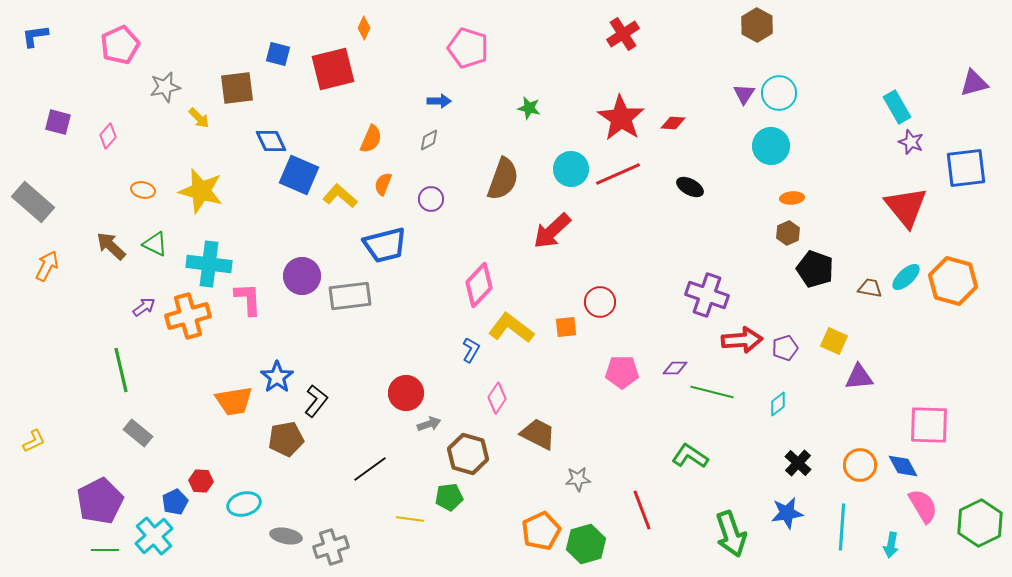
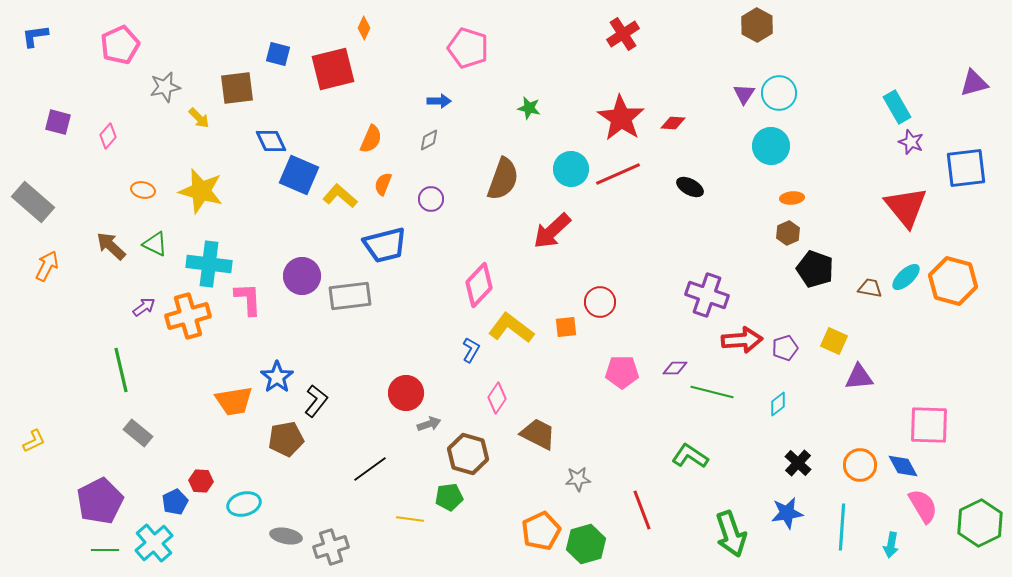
cyan cross at (154, 536): moved 7 px down
